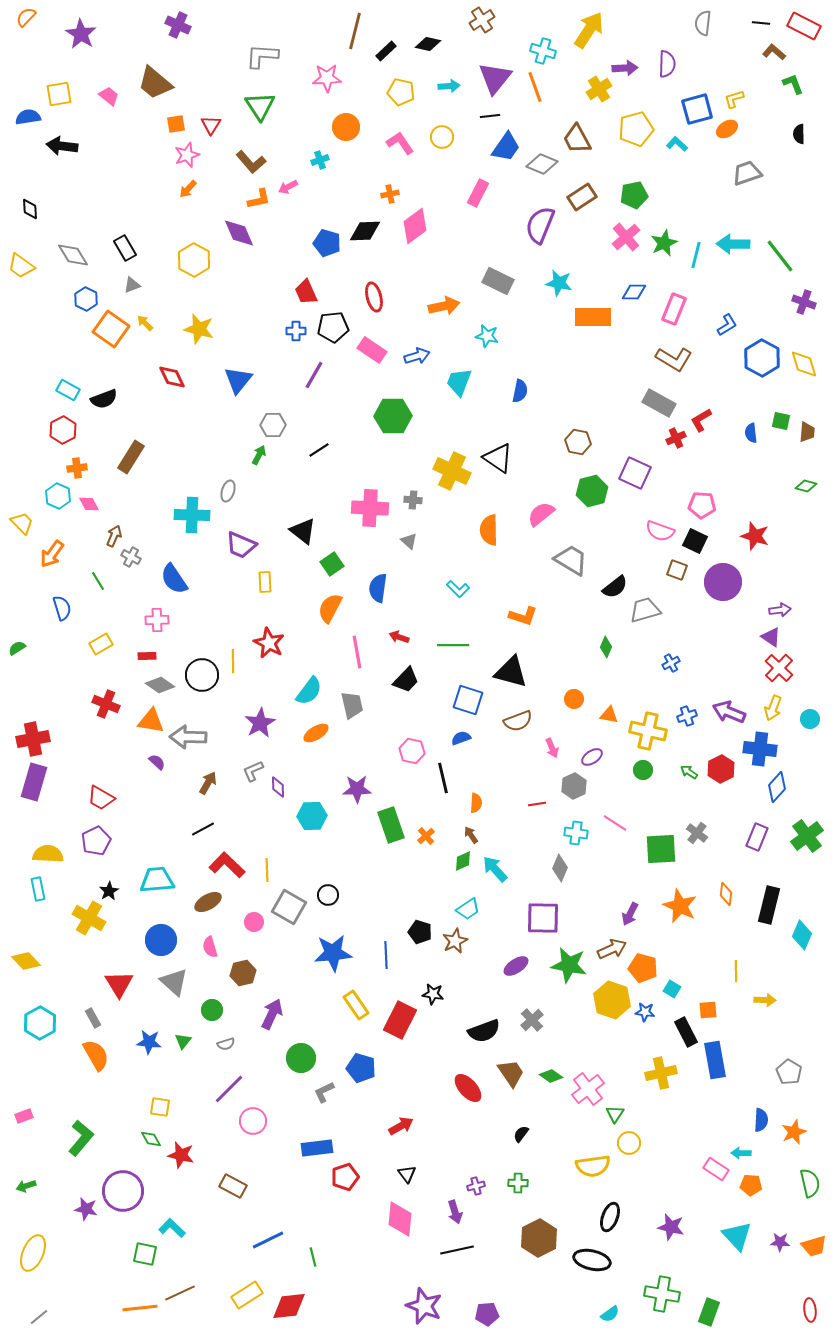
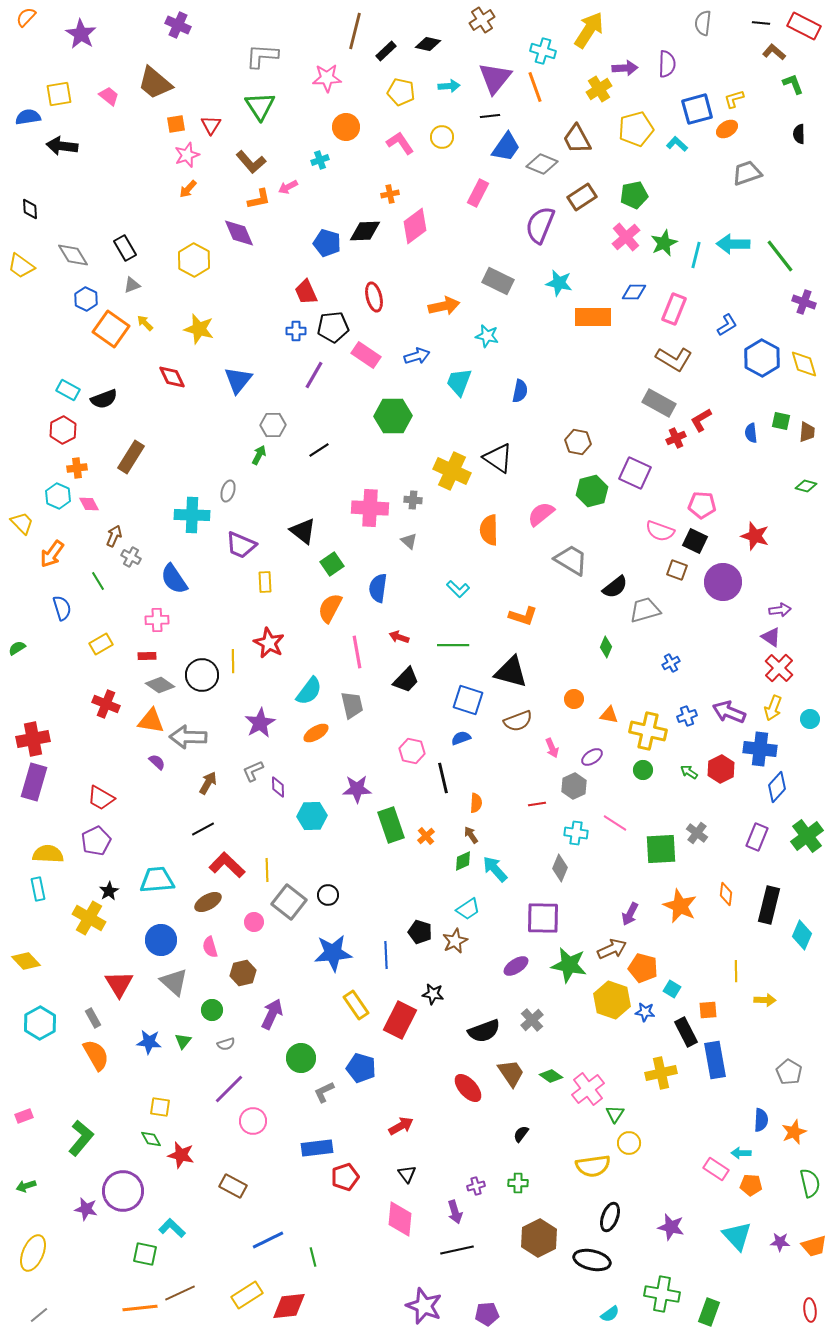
pink rectangle at (372, 350): moved 6 px left, 5 px down
gray square at (289, 907): moved 5 px up; rotated 8 degrees clockwise
gray line at (39, 1317): moved 2 px up
